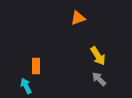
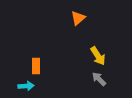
orange triangle: rotated 21 degrees counterclockwise
cyan arrow: rotated 112 degrees clockwise
